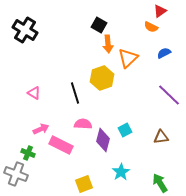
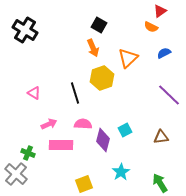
orange arrow: moved 15 px left, 4 px down; rotated 18 degrees counterclockwise
pink arrow: moved 8 px right, 5 px up
pink rectangle: rotated 25 degrees counterclockwise
gray cross: rotated 20 degrees clockwise
